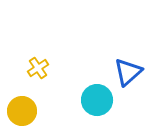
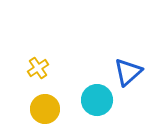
yellow circle: moved 23 px right, 2 px up
